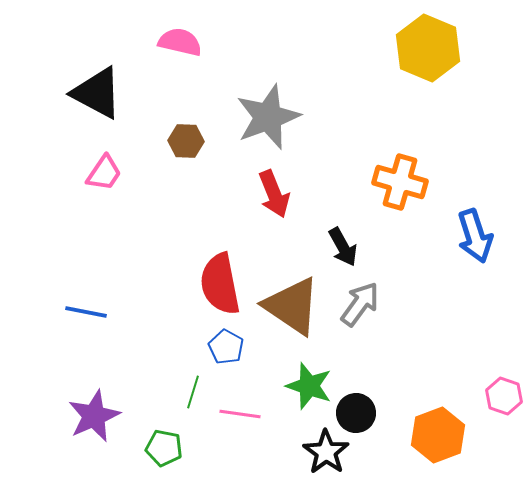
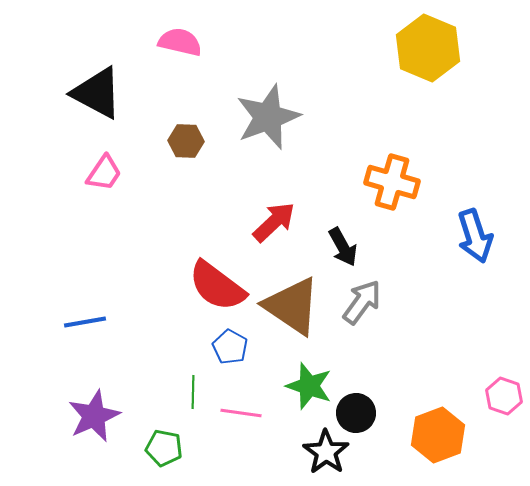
orange cross: moved 8 px left
red arrow: moved 28 px down; rotated 111 degrees counterclockwise
red semicircle: moved 3 px left, 2 px down; rotated 42 degrees counterclockwise
gray arrow: moved 2 px right, 2 px up
blue line: moved 1 px left, 10 px down; rotated 21 degrees counterclockwise
blue pentagon: moved 4 px right
green line: rotated 16 degrees counterclockwise
pink line: moved 1 px right, 1 px up
